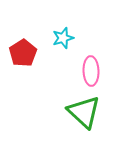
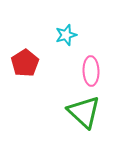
cyan star: moved 3 px right, 3 px up
red pentagon: moved 2 px right, 10 px down
